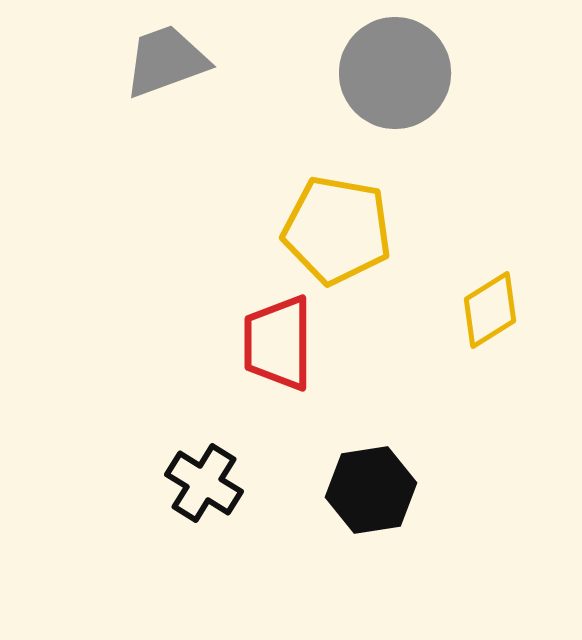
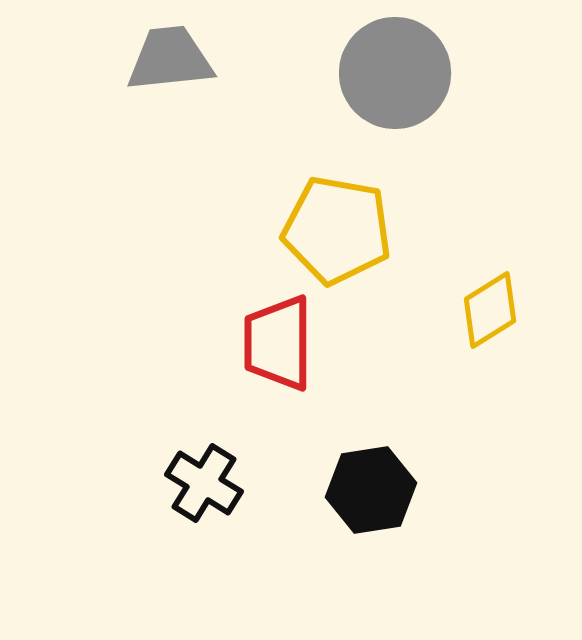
gray trapezoid: moved 4 px right, 2 px up; rotated 14 degrees clockwise
